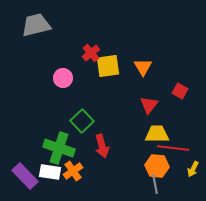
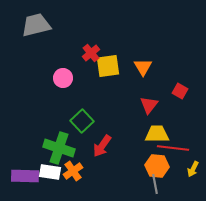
red arrow: rotated 50 degrees clockwise
purple rectangle: rotated 44 degrees counterclockwise
